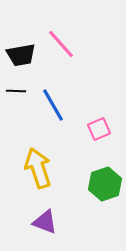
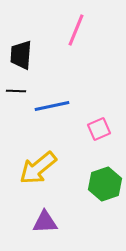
pink line: moved 15 px right, 14 px up; rotated 64 degrees clockwise
black trapezoid: rotated 104 degrees clockwise
blue line: moved 1 px left, 1 px down; rotated 72 degrees counterclockwise
yellow arrow: rotated 111 degrees counterclockwise
purple triangle: rotated 24 degrees counterclockwise
